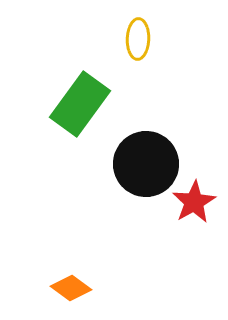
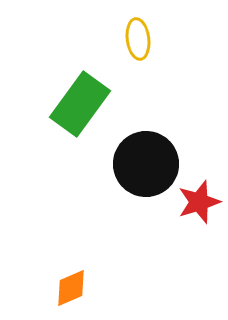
yellow ellipse: rotated 9 degrees counterclockwise
red star: moved 5 px right; rotated 12 degrees clockwise
orange diamond: rotated 60 degrees counterclockwise
